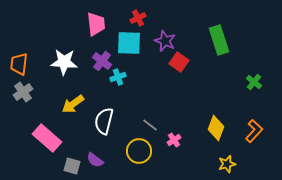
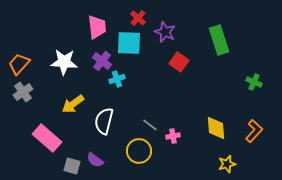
red cross: rotated 21 degrees counterclockwise
pink trapezoid: moved 1 px right, 3 px down
purple star: moved 9 px up
orange trapezoid: rotated 35 degrees clockwise
cyan cross: moved 1 px left, 2 px down
green cross: rotated 14 degrees counterclockwise
yellow diamond: rotated 25 degrees counterclockwise
pink cross: moved 1 px left, 4 px up; rotated 24 degrees clockwise
